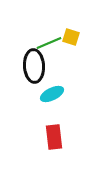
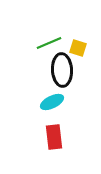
yellow square: moved 7 px right, 11 px down
black ellipse: moved 28 px right, 4 px down
cyan ellipse: moved 8 px down
